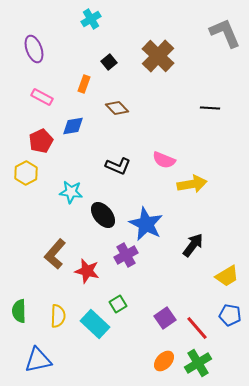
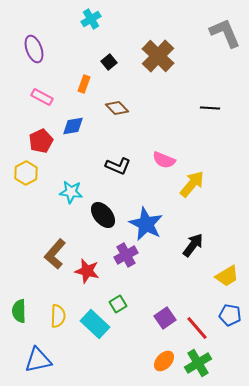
yellow arrow: rotated 40 degrees counterclockwise
